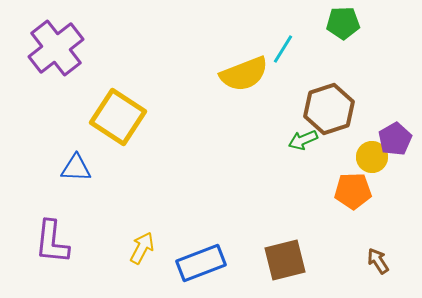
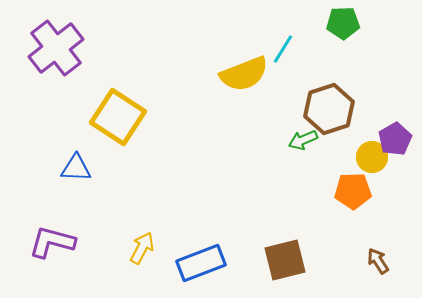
purple L-shape: rotated 99 degrees clockwise
